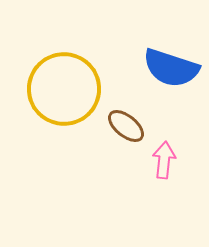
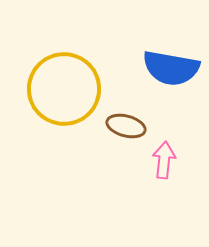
blue semicircle: rotated 8 degrees counterclockwise
brown ellipse: rotated 24 degrees counterclockwise
